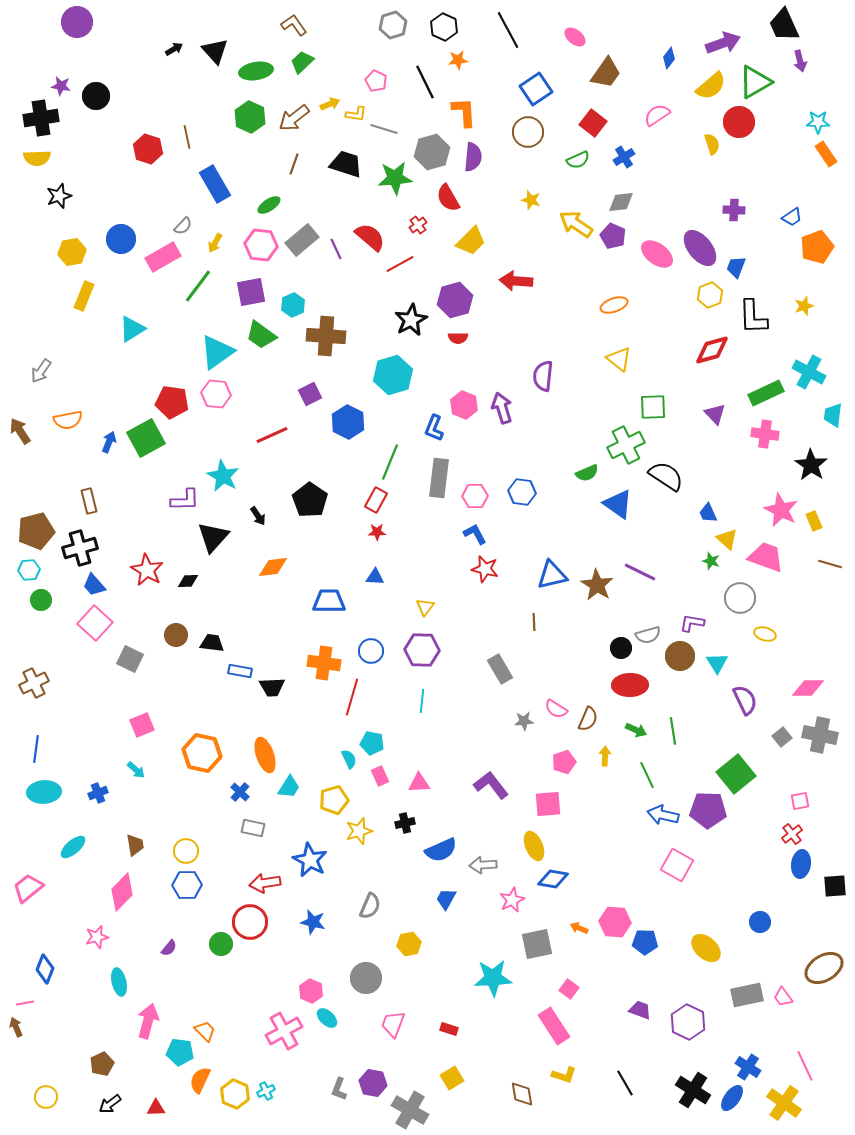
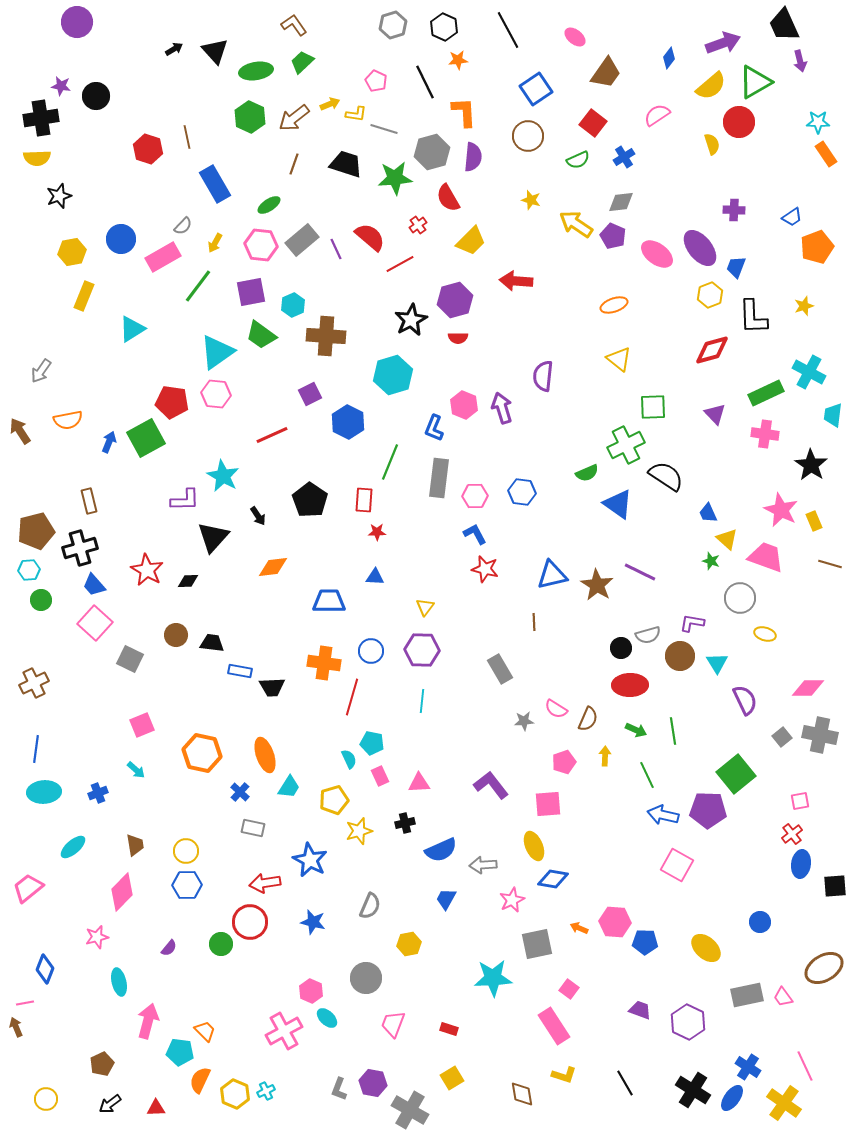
brown circle at (528, 132): moved 4 px down
red rectangle at (376, 500): moved 12 px left; rotated 25 degrees counterclockwise
yellow circle at (46, 1097): moved 2 px down
